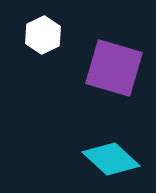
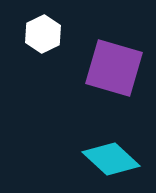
white hexagon: moved 1 px up
